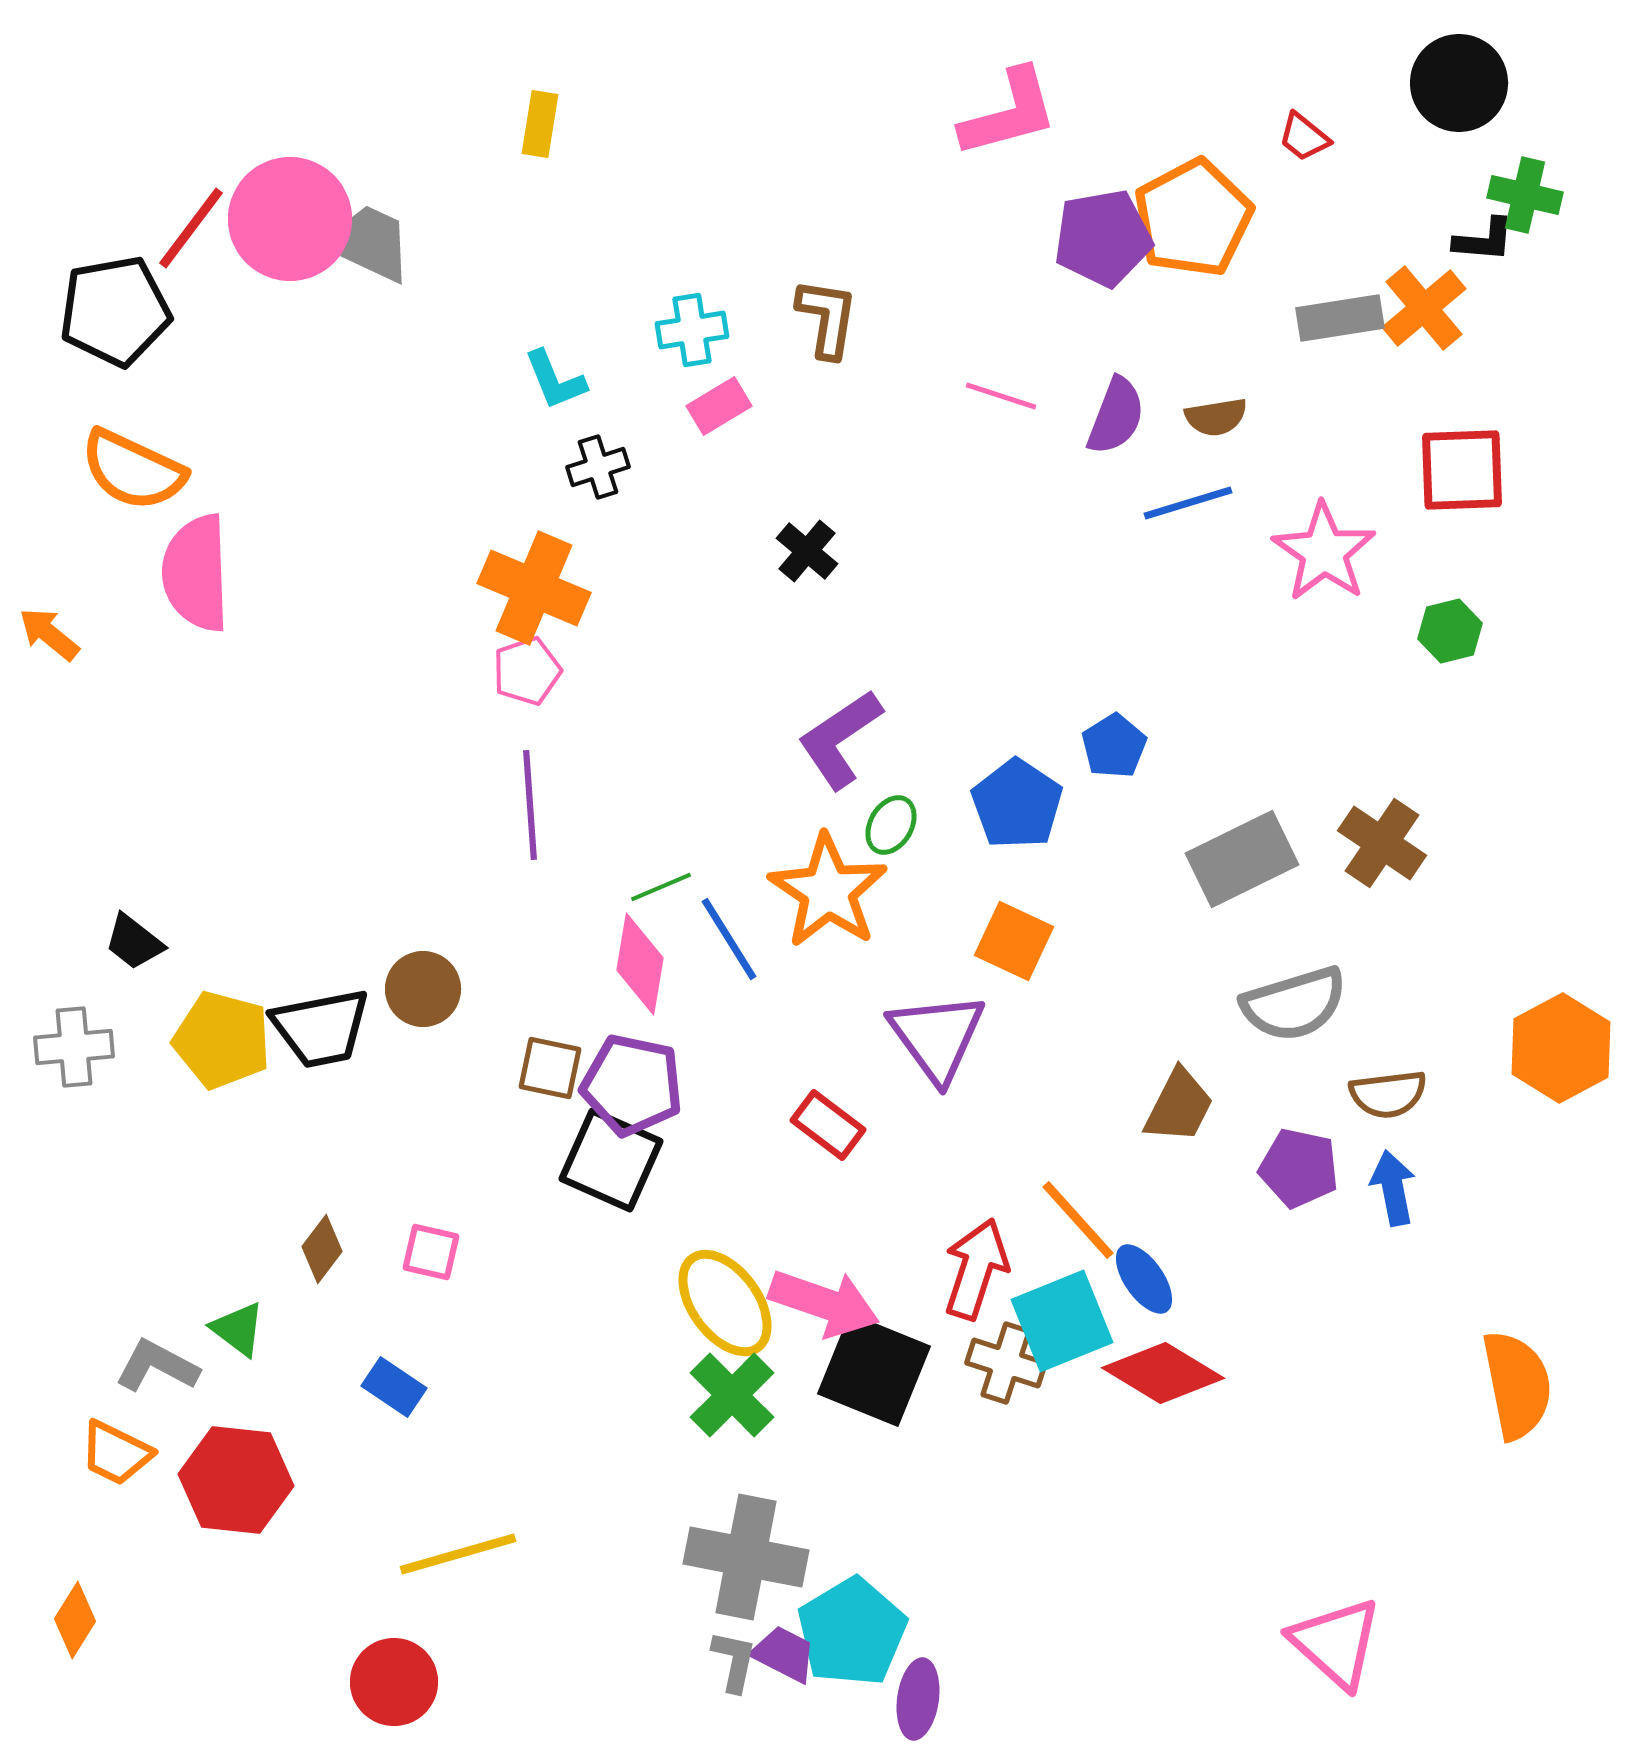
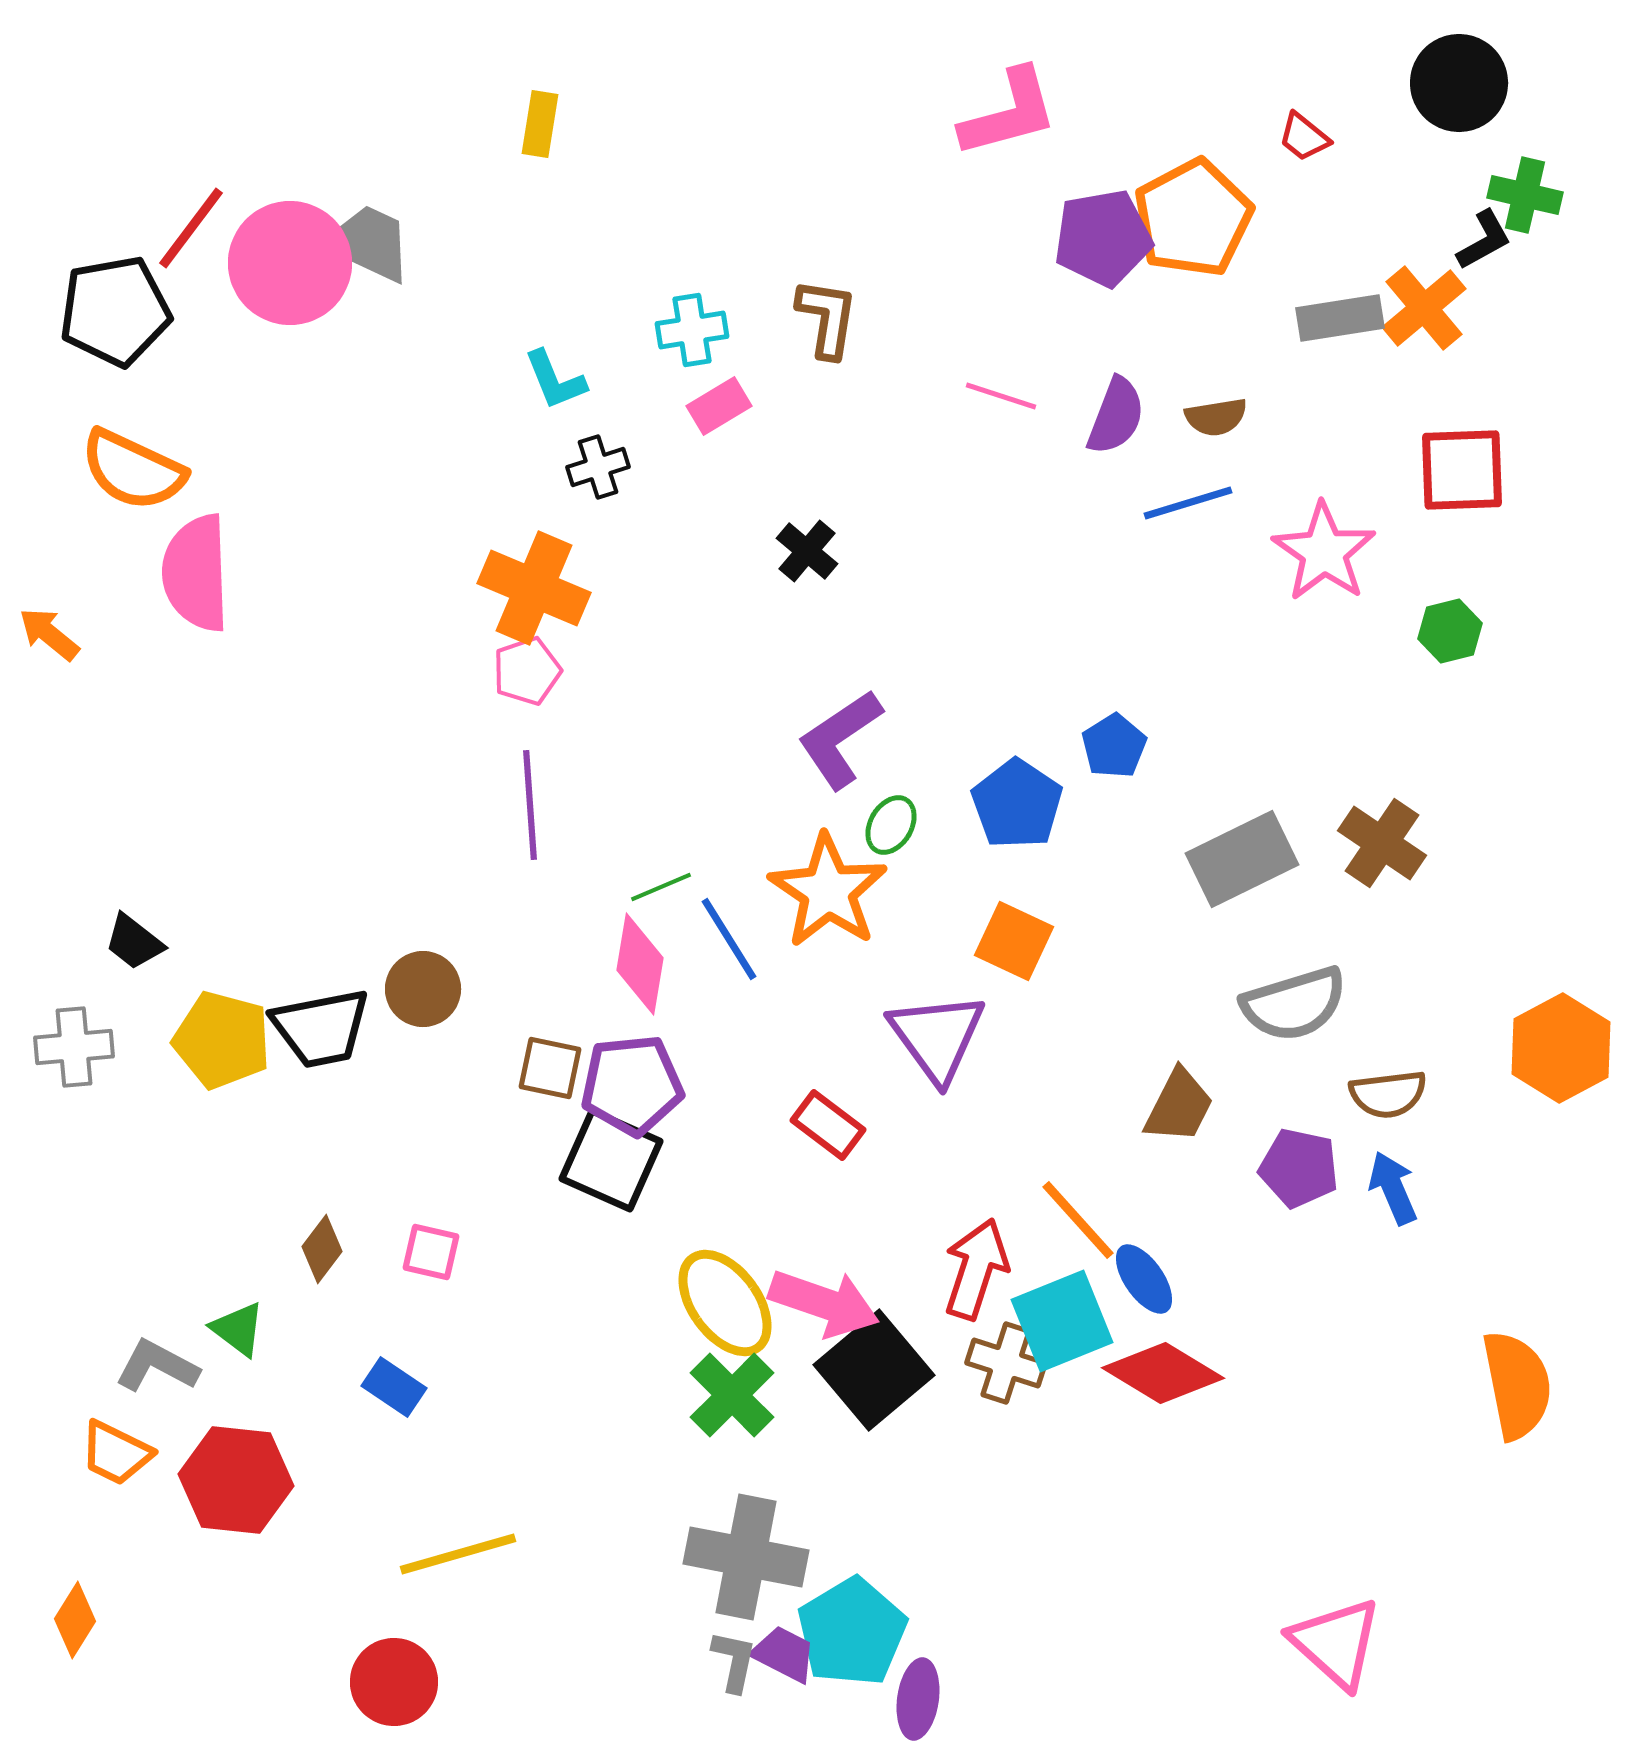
pink circle at (290, 219): moved 44 px down
black L-shape at (1484, 240): rotated 34 degrees counterclockwise
purple pentagon at (632, 1085): rotated 18 degrees counterclockwise
blue arrow at (1393, 1188): rotated 12 degrees counterclockwise
black square at (874, 1370): rotated 28 degrees clockwise
